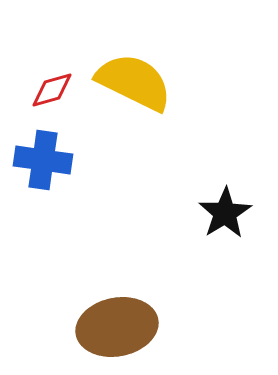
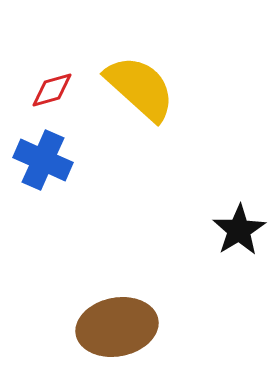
yellow semicircle: moved 6 px right, 6 px down; rotated 16 degrees clockwise
blue cross: rotated 16 degrees clockwise
black star: moved 14 px right, 17 px down
